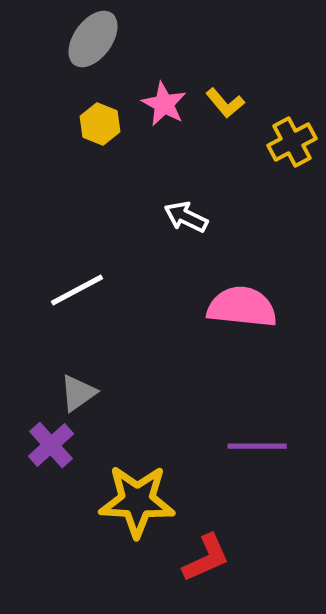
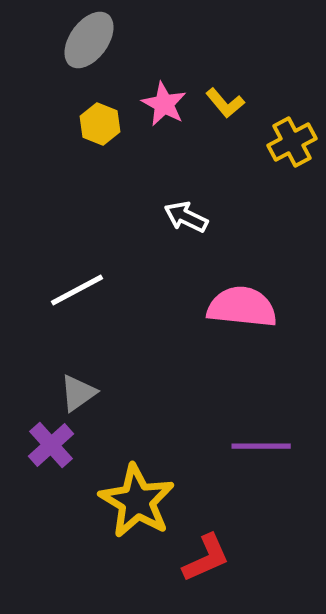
gray ellipse: moved 4 px left, 1 px down
purple line: moved 4 px right
yellow star: rotated 28 degrees clockwise
